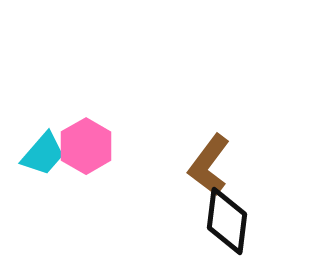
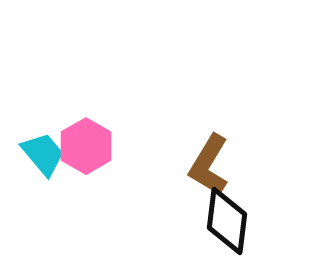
cyan trapezoid: rotated 81 degrees counterclockwise
brown L-shape: rotated 6 degrees counterclockwise
